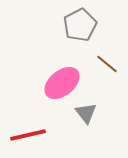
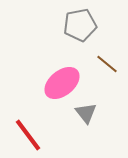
gray pentagon: rotated 16 degrees clockwise
red line: rotated 66 degrees clockwise
